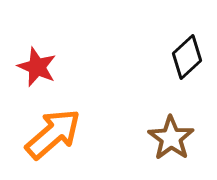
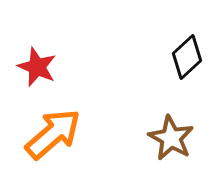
brown star: rotated 6 degrees counterclockwise
